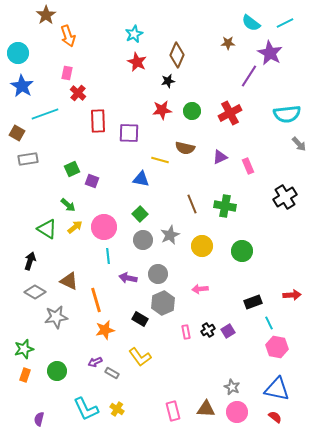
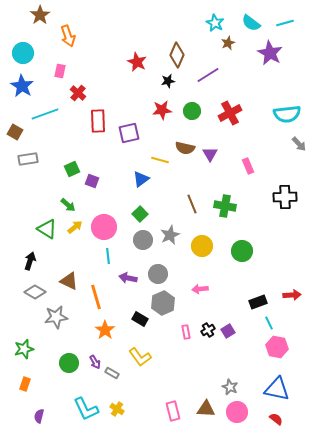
brown star at (46, 15): moved 6 px left
cyan line at (285, 23): rotated 12 degrees clockwise
cyan star at (134, 34): moved 81 px right, 11 px up; rotated 18 degrees counterclockwise
brown star at (228, 43): rotated 24 degrees counterclockwise
cyan circle at (18, 53): moved 5 px right
pink rectangle at (67, 73): moved 7 px left, 2 px up
purple line at (249, 76): moved 41 px left, 1 px up; rotated 25 degrees clockwise
brown square at (17, 133): moved 2 px left, 1 px up
purple square at (129, 133): rotated 15 degrees counterclockwise
purple triangle at (220, 157): moved 10 px left, 3 px up; rotated 35 degrees counterclockwise
blue triangle at (141, 179): rotated 48 degrees counterclockwise
black cross at (285, 197): rotated 30 degrees clockwise
orange line at (96, 300): moved 3 px up
black rectangle at (253, 302): moved 5 px right
orange star at (105, 330): rotated 24 degrees counterclockwise
purple arrow at (95, 362): rotated 96 degrees counterclockwise
green circle at (57, 371): moved 12 px right, 8 px up
orange rectangle at (25, 375): moved 9 px down
gray star at (232, 387): moved 2 px left
red semicircle at (275, 417): moved 1 px right, 2 px down
purple semicircle at (39, 419): moved 3 px up
